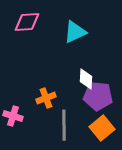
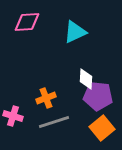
gray line: moved 10 px left, 3 px up; rotated 72 degrees clockwise
